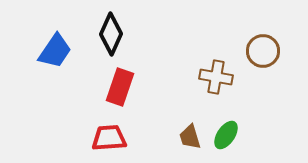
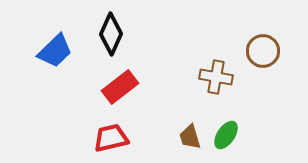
blue trapezoid: rotated 12 degrees clockwise
red rectangle: rotated 33 degrees clockwise
red trapezoid: moved 2 px right; rotated 9 degrees counterclockwise
